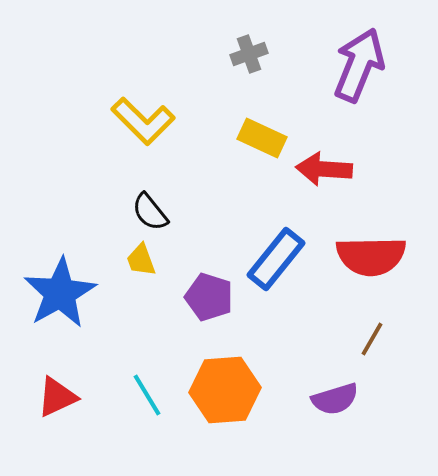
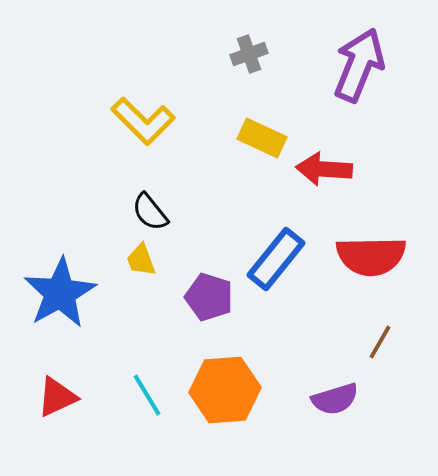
brown line: moved 8 px right, 3 px down
